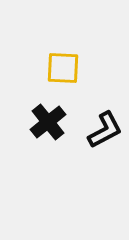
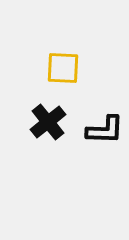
black L-shape: rotated 30 degrees clockwise
